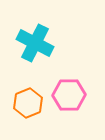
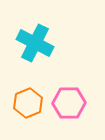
pink hexagon: moved 8 px down
